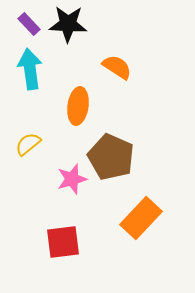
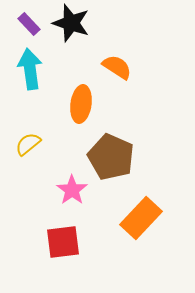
black star: moved 3 px right, 1 px up; rotated 15 degrees clockwise
orange ellipse: moved 3 px right, 2 px up
pink star: moved 11 px down; rotated 20 degrees counterclockwise
